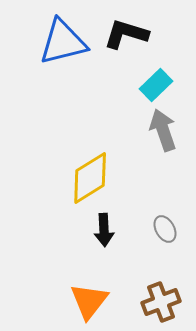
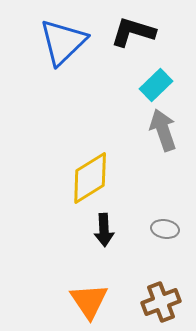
black L-shape: moved 7 px right, 2 px up
blue triangle: rotated 30 degrees counterclockwise
gray ellipse: rotated 52 degrees counterclockwise
orange triangle: rotated 12 degrees counterclockwise
